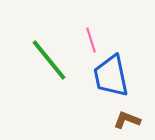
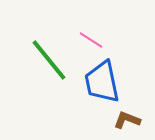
pink line: rotated 40 degrees counterclockwise
blue trapezoid: moved 9 px left, 6 px down
